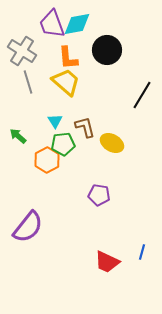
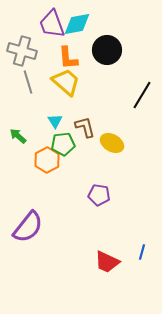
gray cross: rotated 16 degrees counterclockwise
